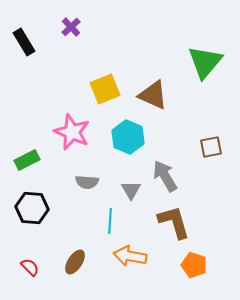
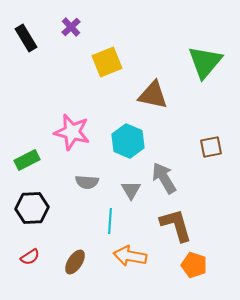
black rectangle: moved 2 px right, 4 px up
yellow square: moved 2 px right, 27 px up
brown triangle: rotated 12 degrees counterclockwise
pink star: rotated 9 degrees counterclockwise
cyan hexagon: moved 4 px down
gray arrow: moved 1 px left, 2 px down
black hexagon: rotated 8 degrees counterclockwise
brown L-shape: moved 2 px right, 3 px down
red semicircle: moved 10 px up; rotated 102 degrees clockwise
